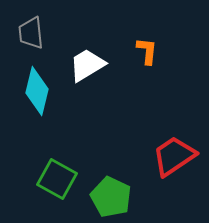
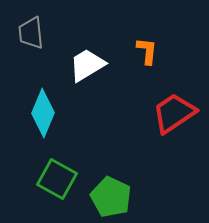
cyan diamond: moved 6 px right, 22 px down; rotated 9 degrees clockwise
red trapezoid: moved 43 px up
